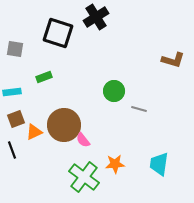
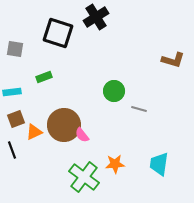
pink semicircle: moved 1 px left, 5 px up
